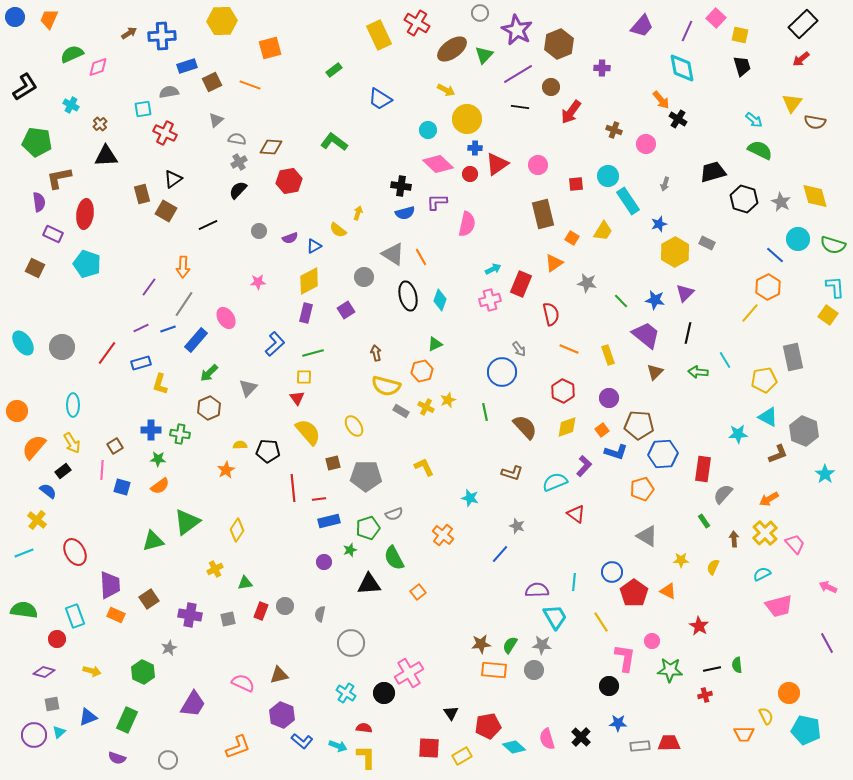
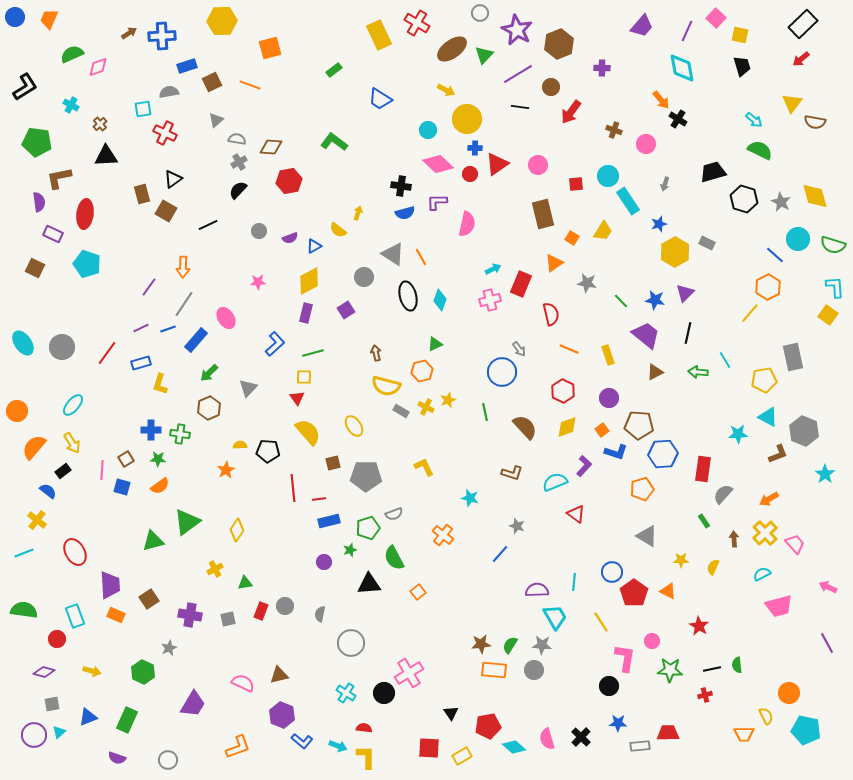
brown triangle at (655, 372): rotated 18 degrees clockwise
cyan ellipse at (73, 405): rotated 40 degrees clockwise
brown square at (115, 446): moved 11 px right, 13 px down
red trapezoid at (669, 743): moved 1 px left, 10 px up
